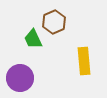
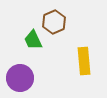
green trapezoid: moved 1 px down
